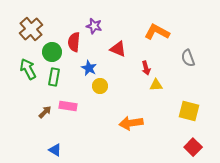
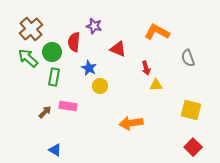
green arrow: moved 11 px up; rotated 20 degrees counterclockwise
yellow square: moved 2 px right, 1 px up
